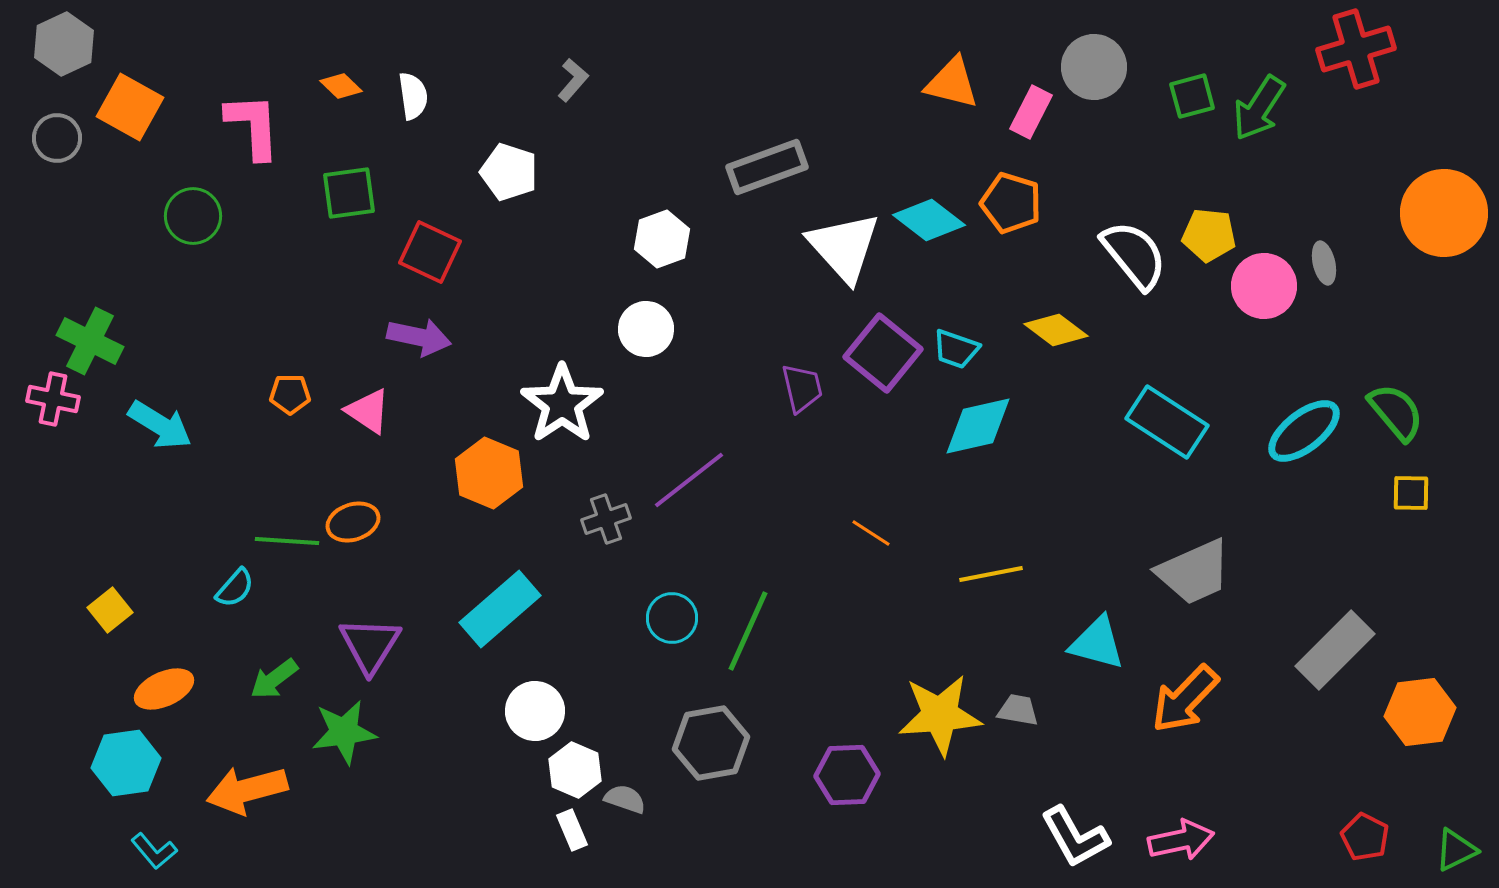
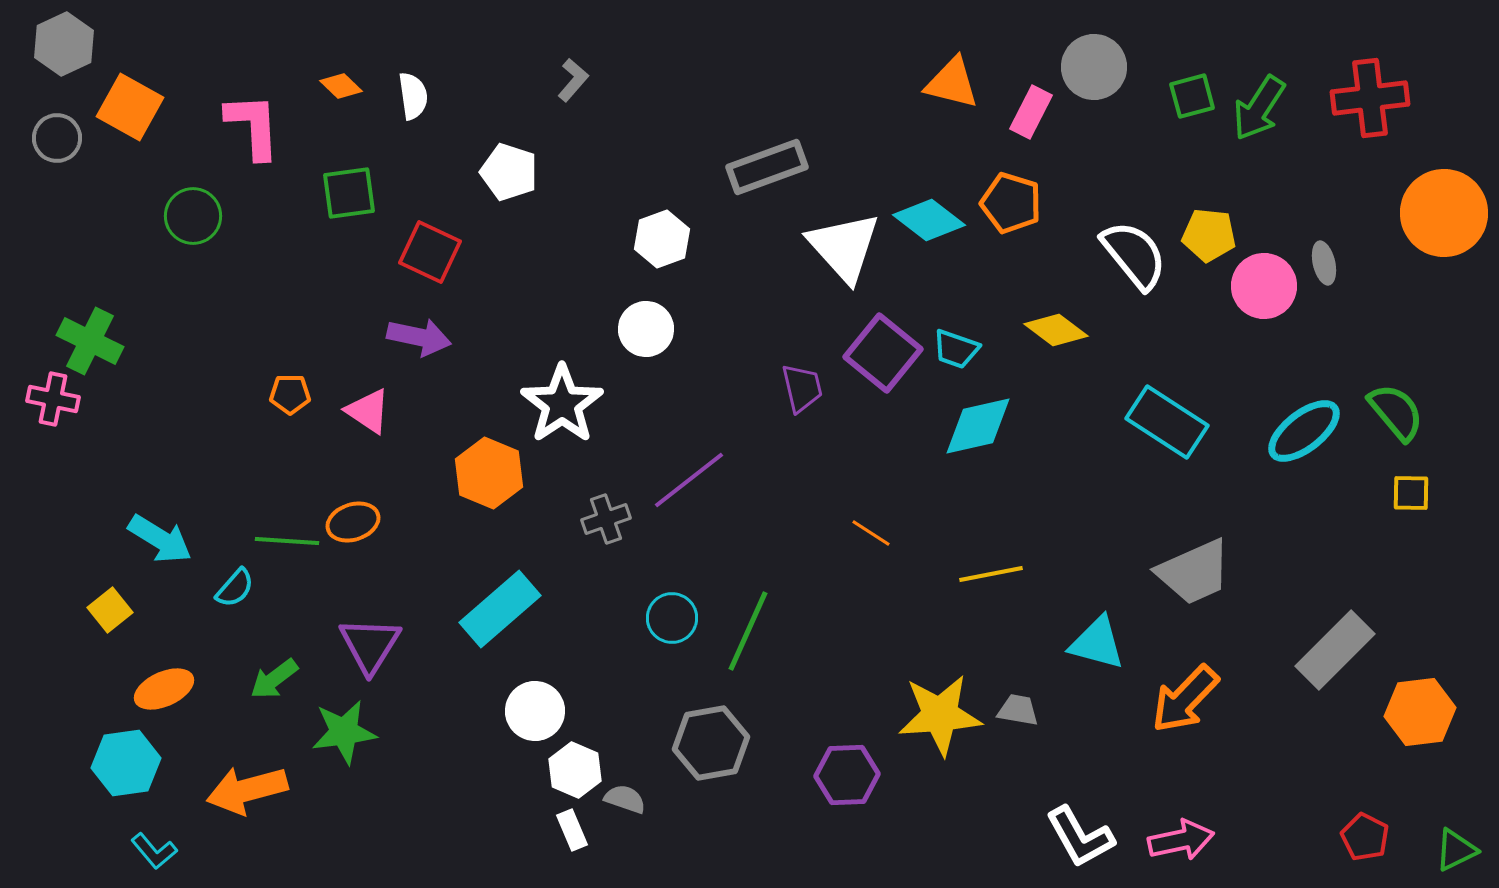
red cross at (1356, 49): moved 14 px right, 49 px down; rotated 10 degrees clockwise
cyan arrow at (160, 425): moved 114 px down
white L-shape at (1075, 837): moved 5 px right
